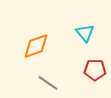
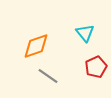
red pentagon: moved 1 px right, 3 px up; rotated 25 degrees counterclockwise
gray line: moved 7 px up
